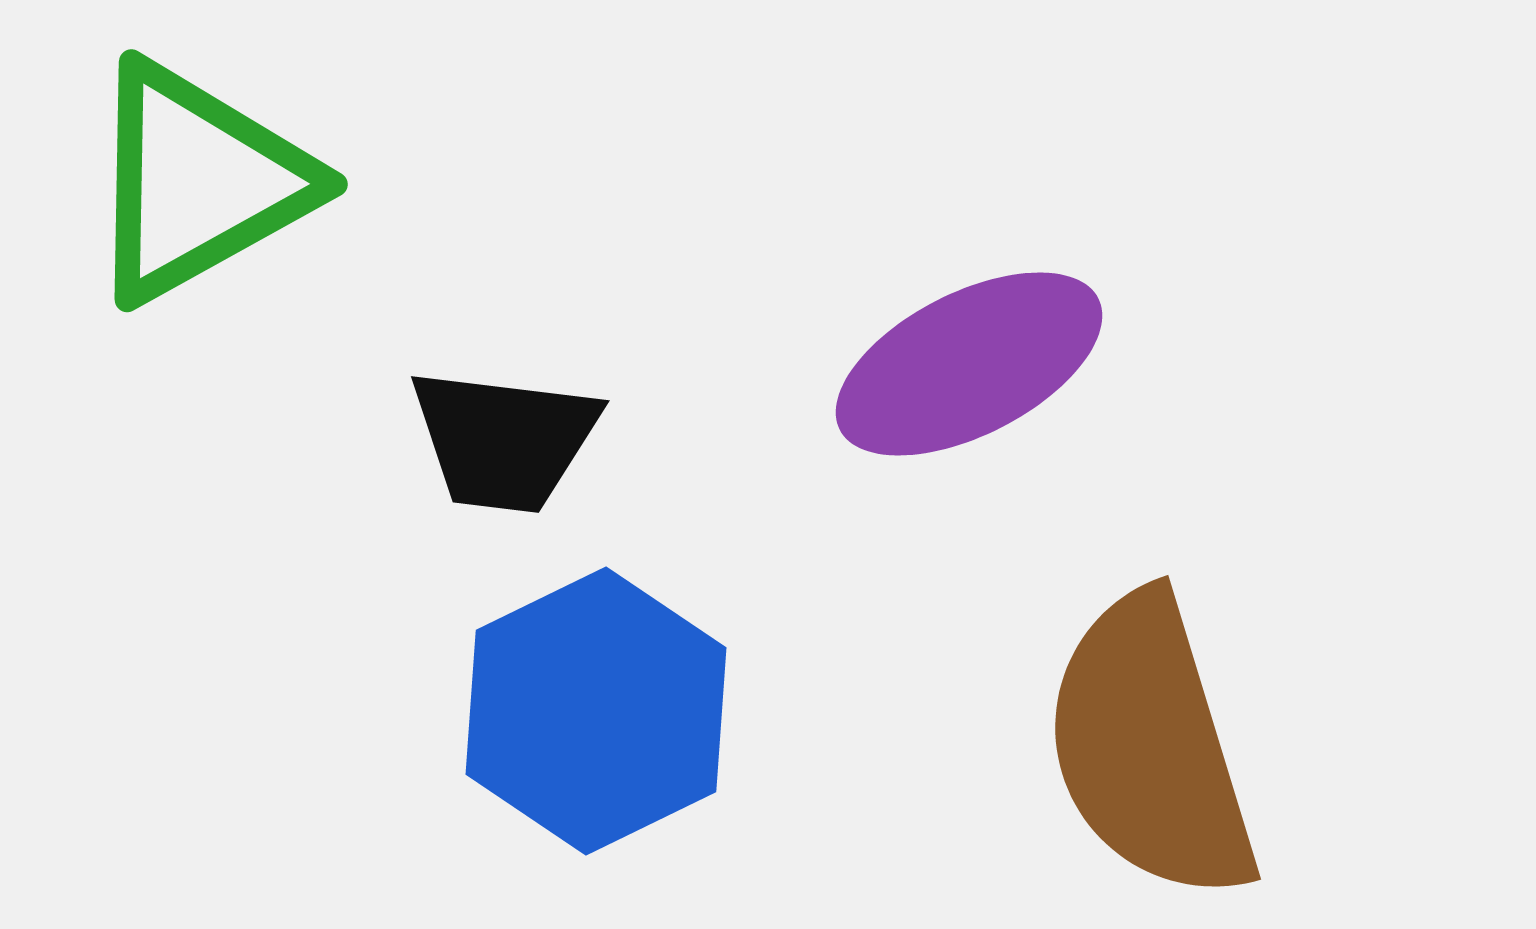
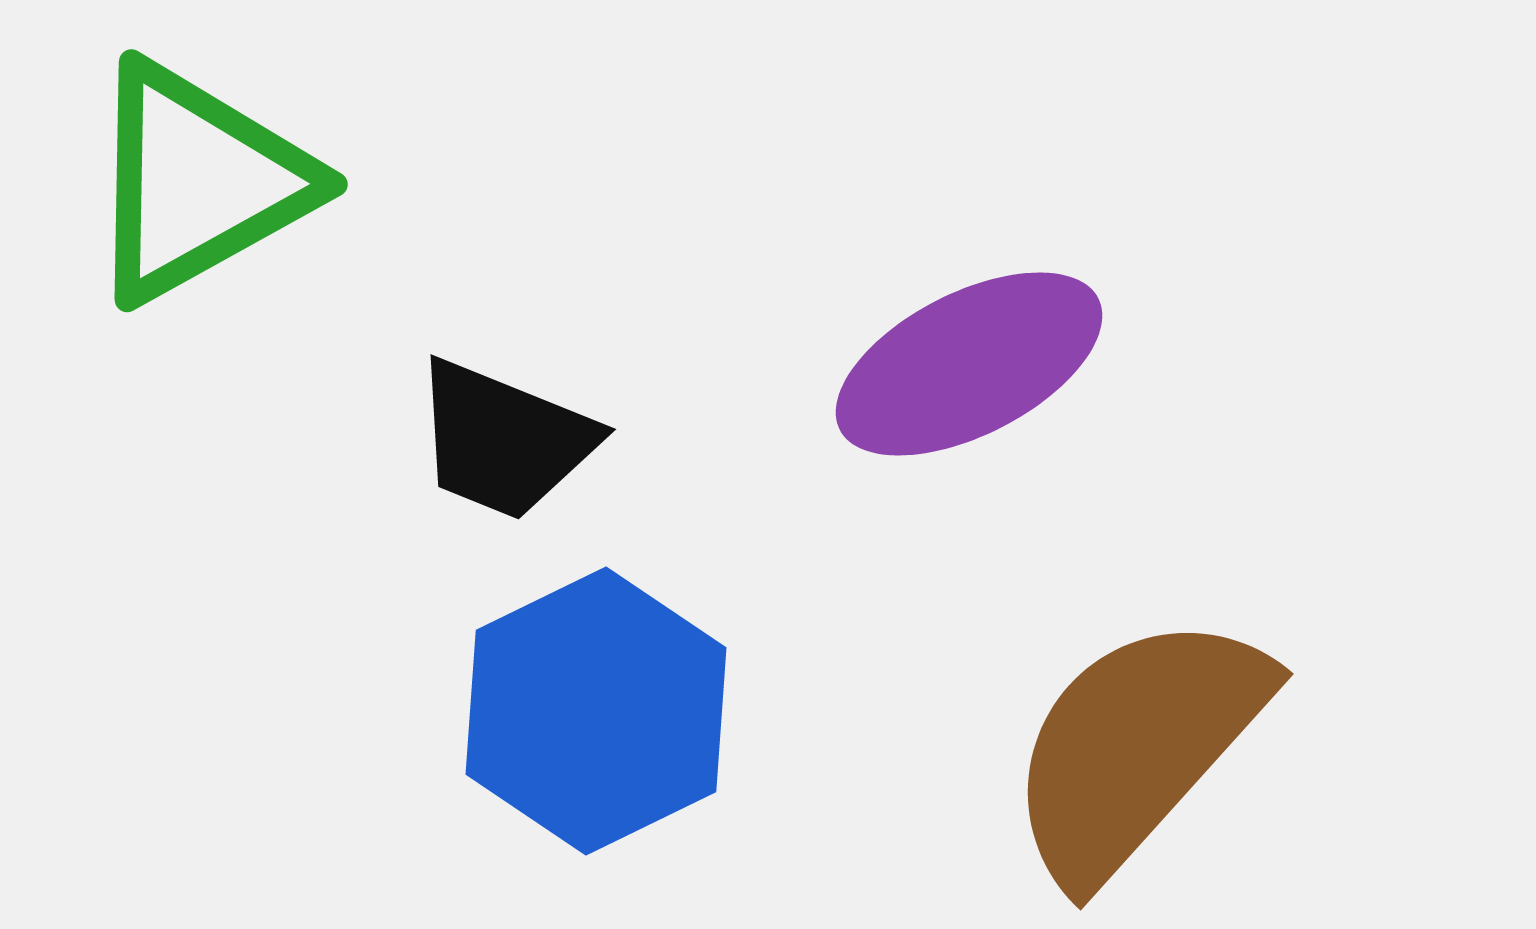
black trapezoid: rotated 15 degrees clockwise
brown semicircle: moved 13 px left; rotated 59 degrees clockwise
